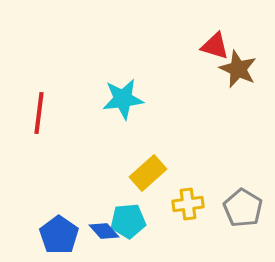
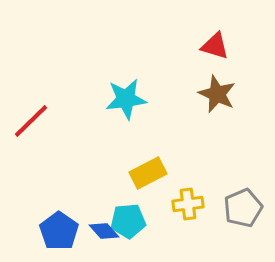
brown star: moved 21 px left, 25 px down
cyan star: moved 3 px right
red line: moved 8 px left, 8 px down; rotated 39 degrees clockwise
yellow rectangle: rotated 15 degrees clockwise
gray pentagon: rotated 18 degrees clockwise
blue pentagon: moved 4 px up
